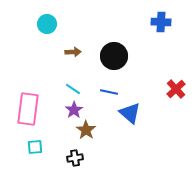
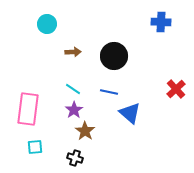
brown star: moved 1 px left, 1 px down
black cross: rotated 28 degrees clockwise
